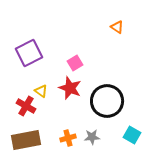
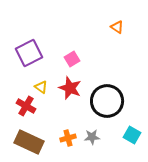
pink square: moved 3 px left, 4 px up
yellow triangle: moved 4 px up
brown rectangle: moved 3 px right, 2 px down; rotated 36 degrees clockwise
